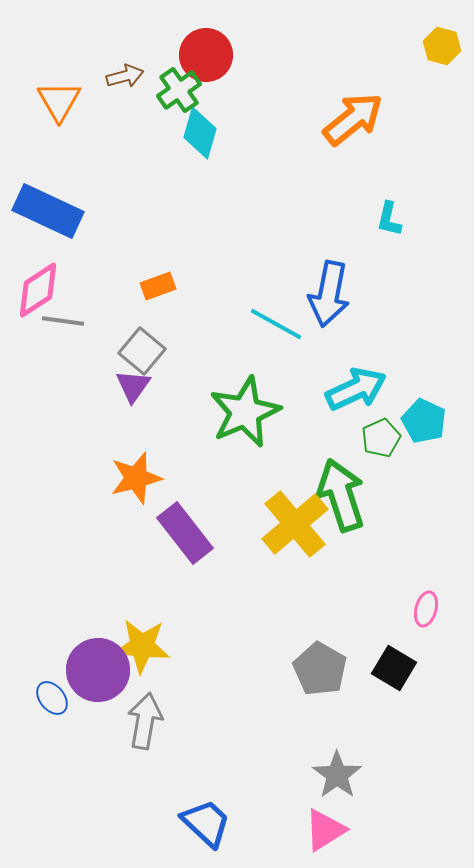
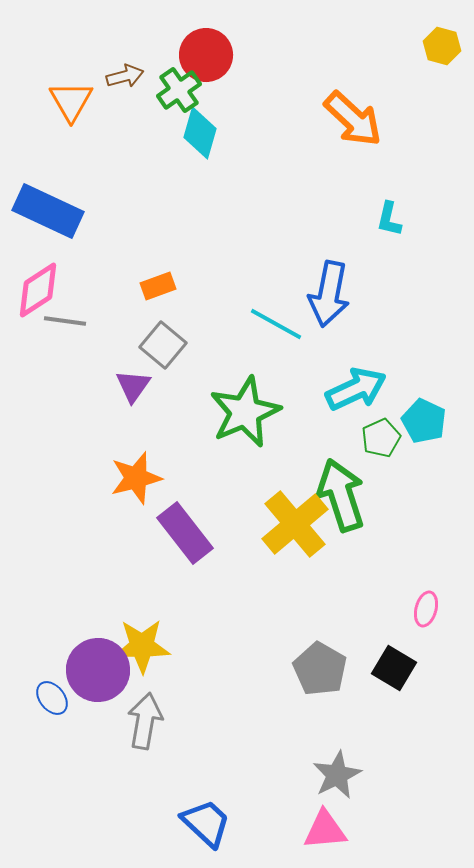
orange triangle: moved 12 px right
orange arrow: rotated 82 degrees clockwise
gray line: moved 2 px right
gray square: moved 21 px right, 6 px up
yellow star: rotated 6 degrees counterclockwise
gray star: rotated 9 degrees clockwise
pink triangle: rotated 27 degrees clockwise
